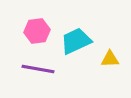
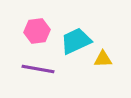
yellow triangle: moved 7 px left
